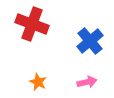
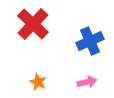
red cross: moved 1 px right; rotated 24 degrees clockwise
blue cross: rotated 16 degrees clockwise
